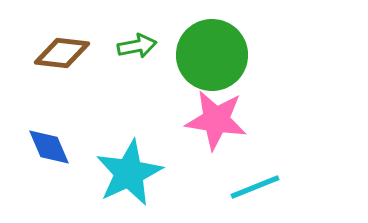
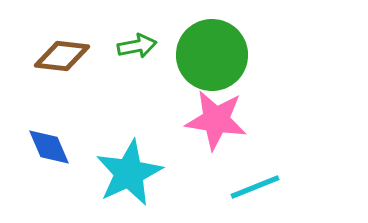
brown diamond: moved 3 px down
